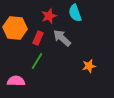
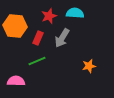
cyan semicircle: rotated 114 degrees clockwise
orange hexagon: moved 2 px up
gray arrow: rotated 102 degrees counterclockwise
green line: rotated 36 degrees clockwise
